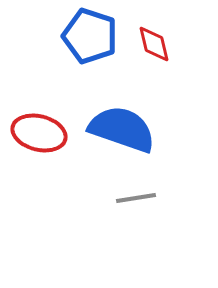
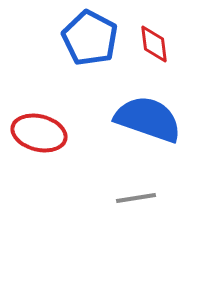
blue pentagon: moved 2 px down; rotated 10 degrees clockwise
red diamond: rotated 6 degrees clockwise
blue semicircle: moved 26 px right, 10 px up
